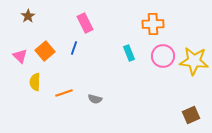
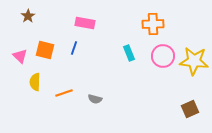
pink rectangle: rotated 54 degrees counterclockwise
orange square: moved 1 px up; rotated 36 degrees counterclockwise
brown square: moved 1 px left, 6 px up
